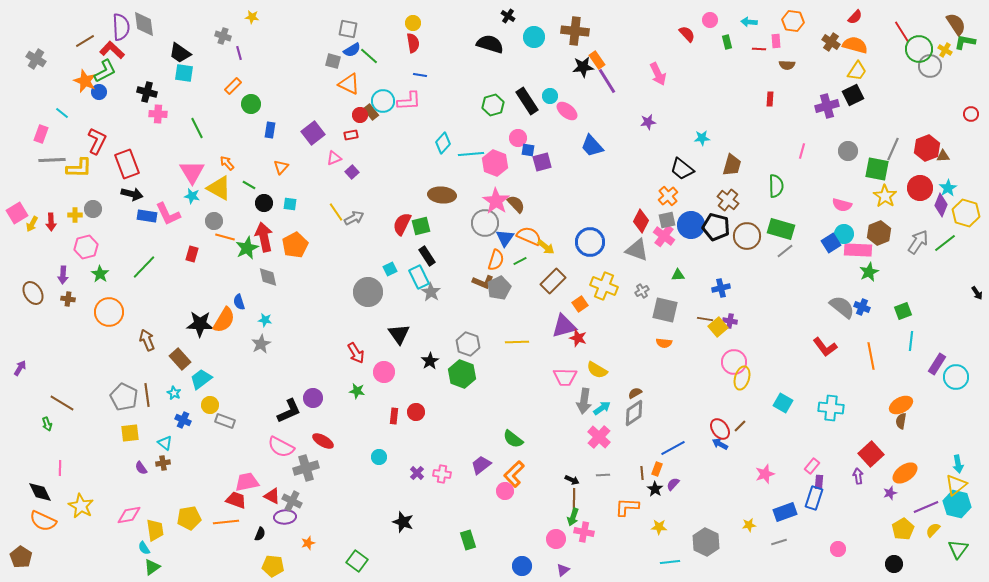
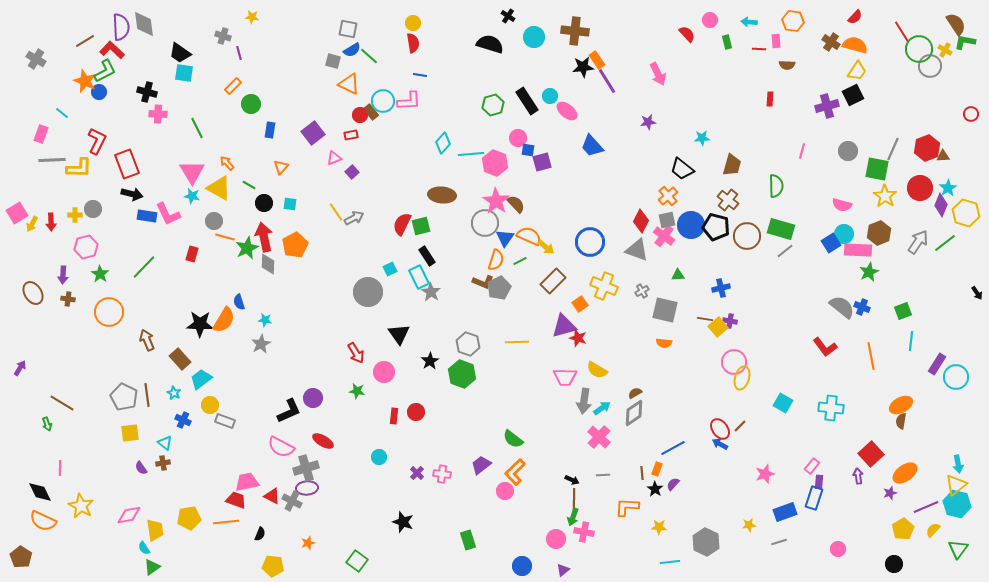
gray diamond at (268, 277): moved 13 px up; rotated 15 degrees clockwise
orange L-shape at (514, 474): moved 1 px right, 2 px up
purple ellipse at (285, 517): moved 22 px right, 29 px up
